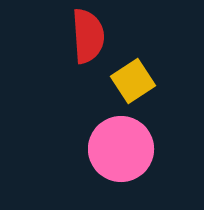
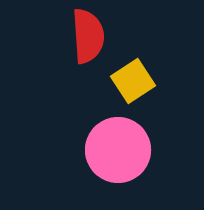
pink circle: moved 3 px left, 1 px down
